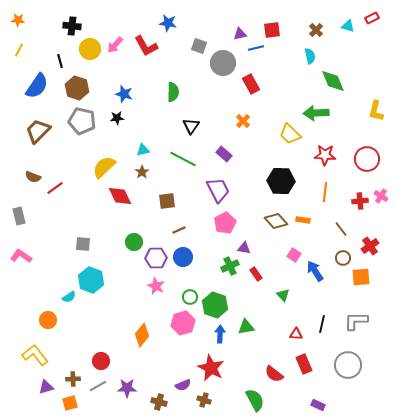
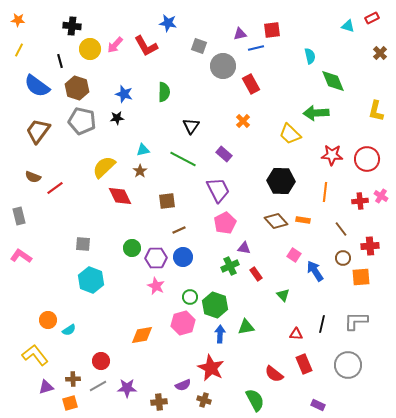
brown cross at (316, 30): moved 64 px right, 23 px down
gray circle at (223, 63): moved 3 px down
blue semicircle at (37, 86): rotated 92 degrees clockwise
green semicircle at (173, 92): moved 9 px left
brown trapezoid at (38, 131): rotated 8 degrees counterclockwise
red star at (325, 155): moved 7 px right
brown star at (142, 172): moved 2 px left, 1 px up
green circle at (134, 242): moved 2 px left, 6 px down
red cross at (370, 246): rotated 30 degrees clockwise
cyan semicircle at (69, 297): moved 33 px down
orange diamond at (142, 335): rotated 40 degrees clockwise
brown cross at (159, 402): rotated 21 degrees counterclockwise
